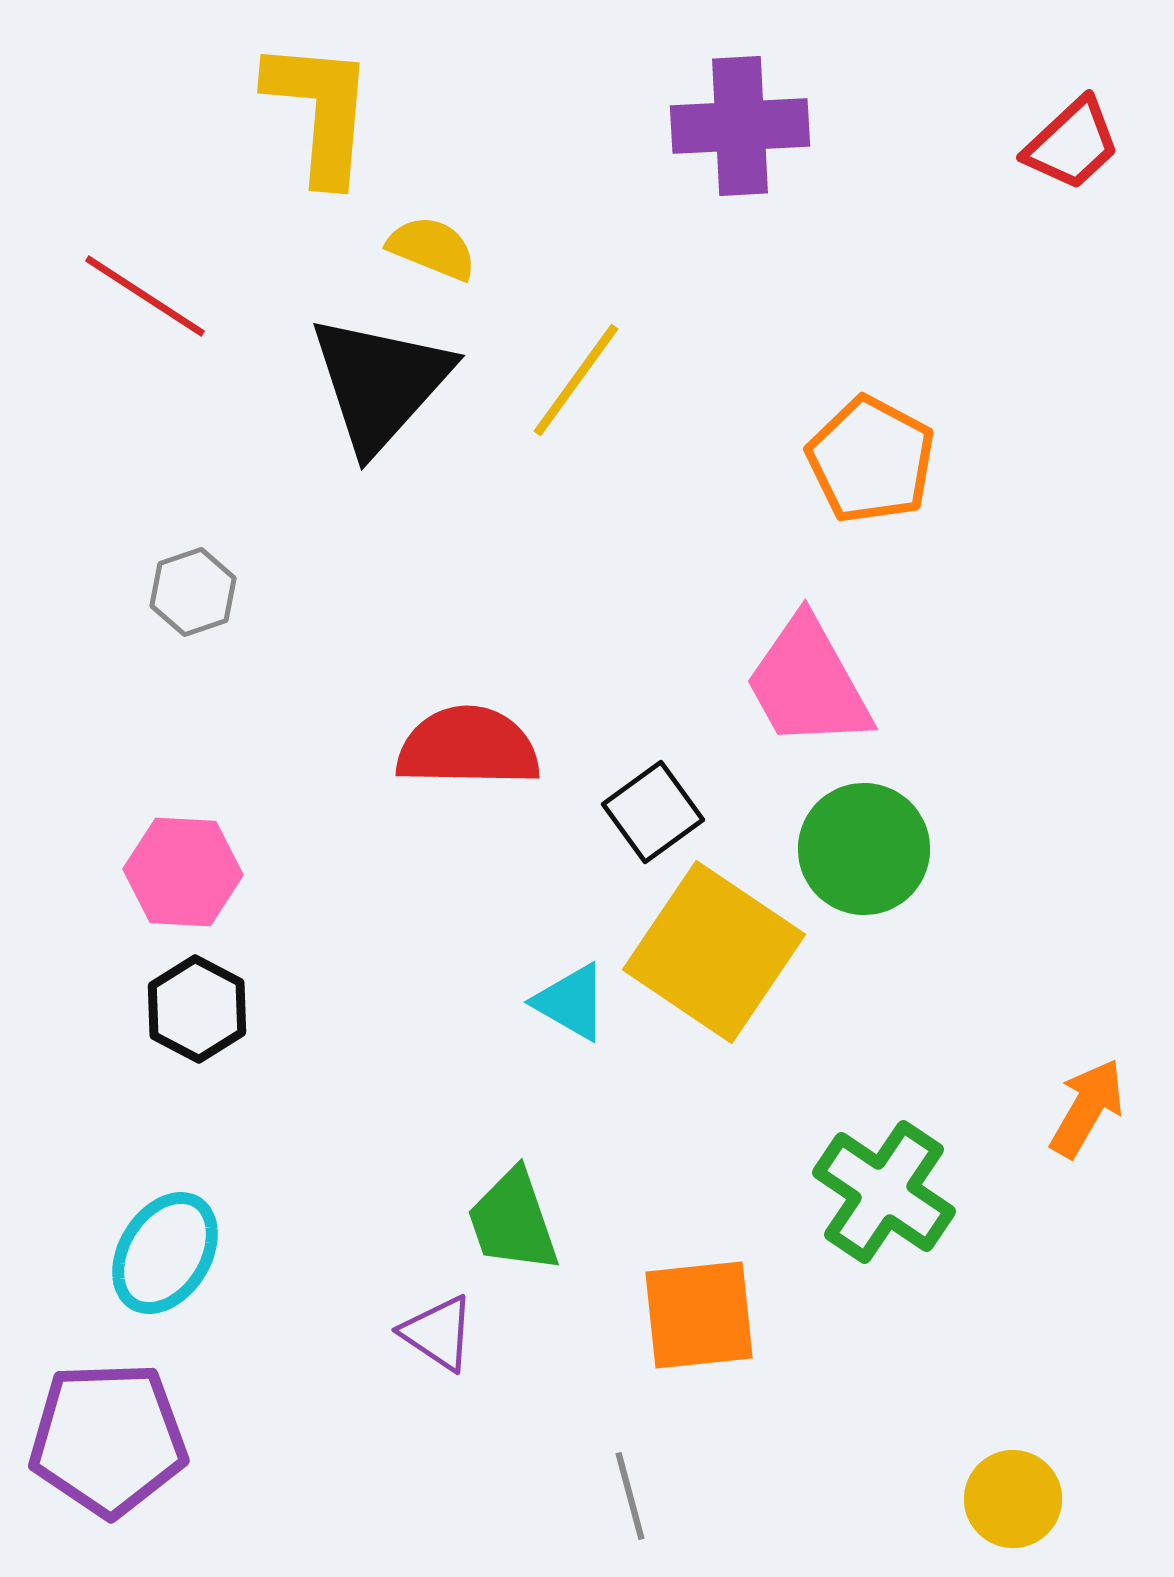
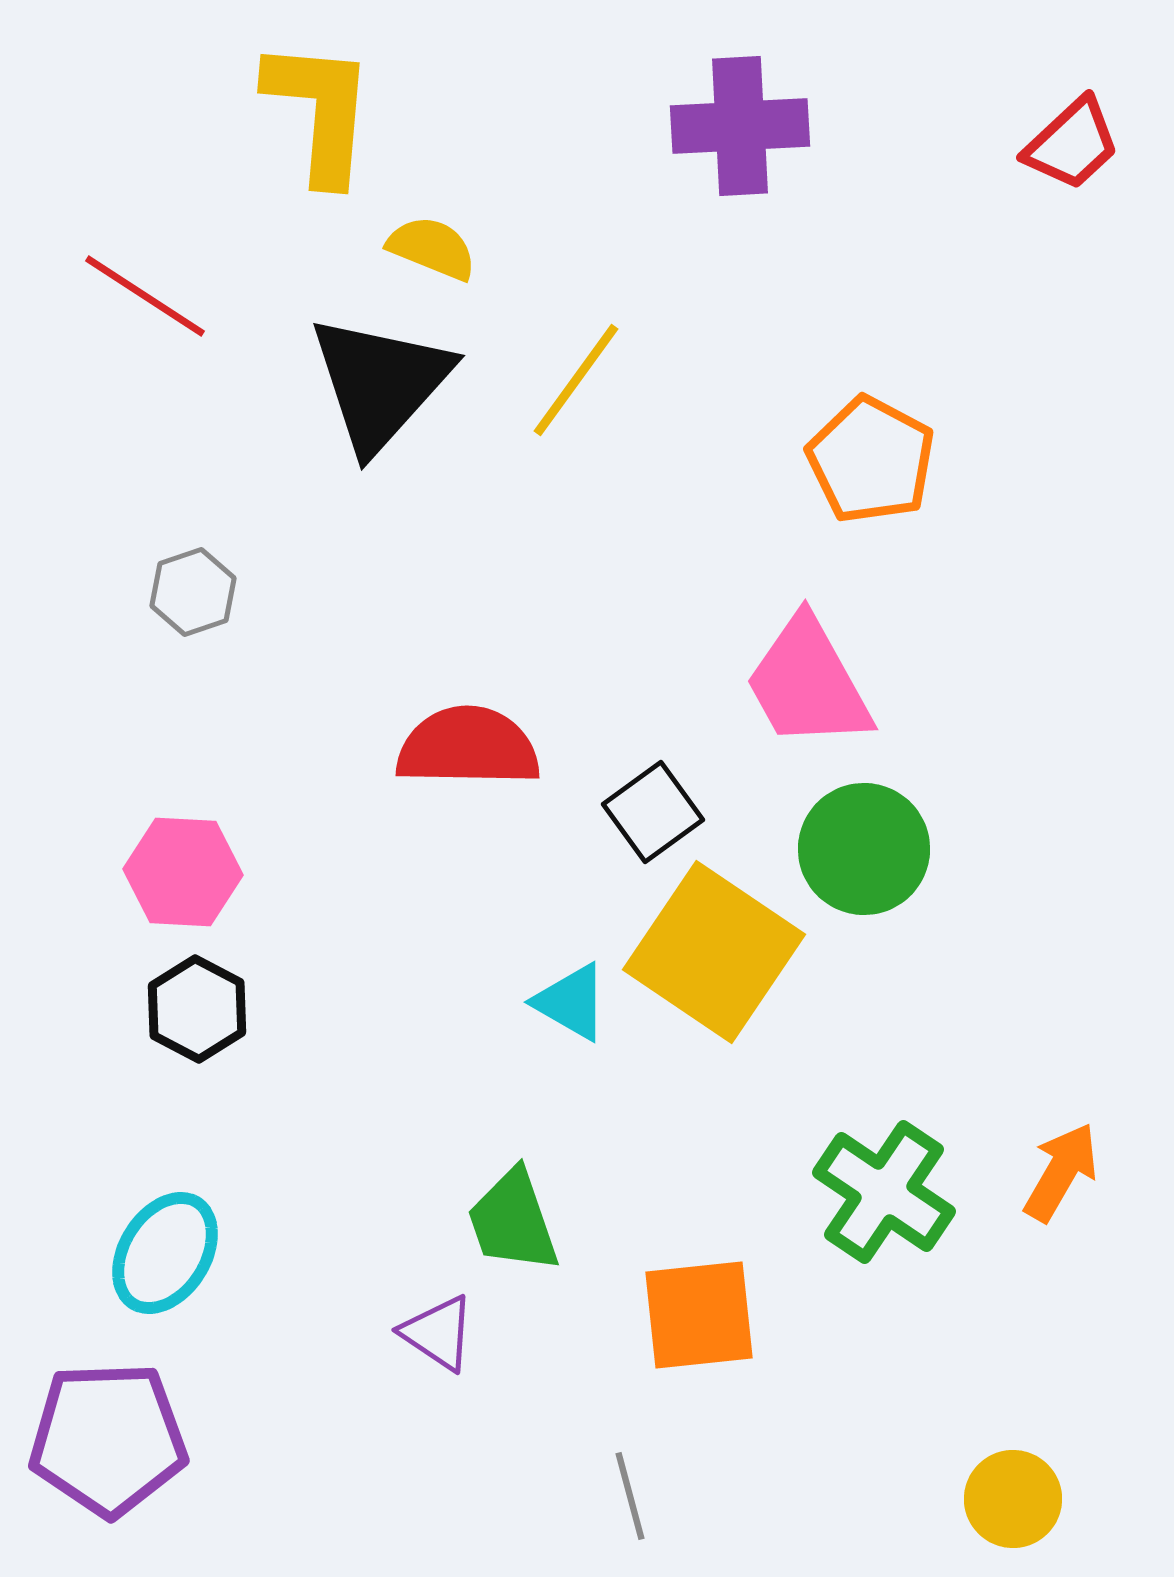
orange arrow: moved 26 px left, 64 px down
